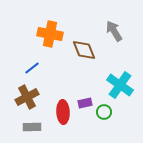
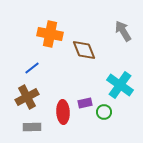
gray arrow: moved 9 px right
